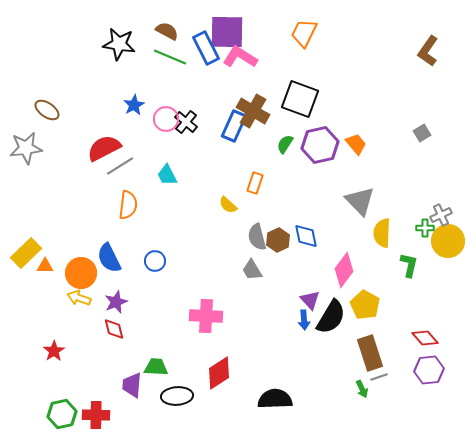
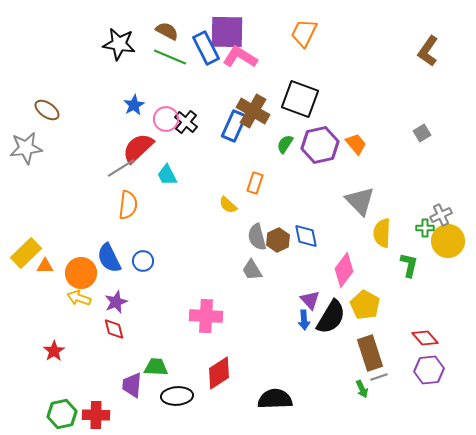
red semicircle at (104, 148): moved 34 px right; rotated 16 degrees counterclockwise
gray line at (120, 166): moved 1 px right, 2 px down
blue circle at (155, 261): moved 12 px left
